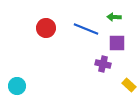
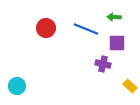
yellow rectangle: moved 1 px right, 1 px down
